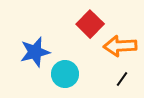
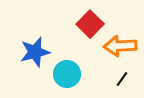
cyan circle: moved 2 px right
